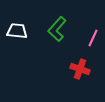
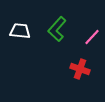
white trapezoid: moved 3 px right
pink line: moved 1 px left, 1 px up; rotated 18 degrees clockwise
